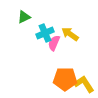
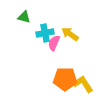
green triangle: rotated 40 degrees clockwise
cyan cross: rotated 12 degrees clockwise
yellow L-shape: moved 1 px left
